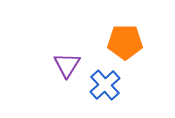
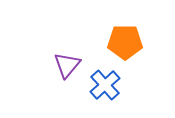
purple triangle: rotated 8 degrees clockwise
